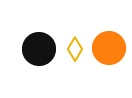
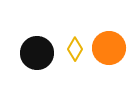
black circle: moved 2 px left, 4 px down
